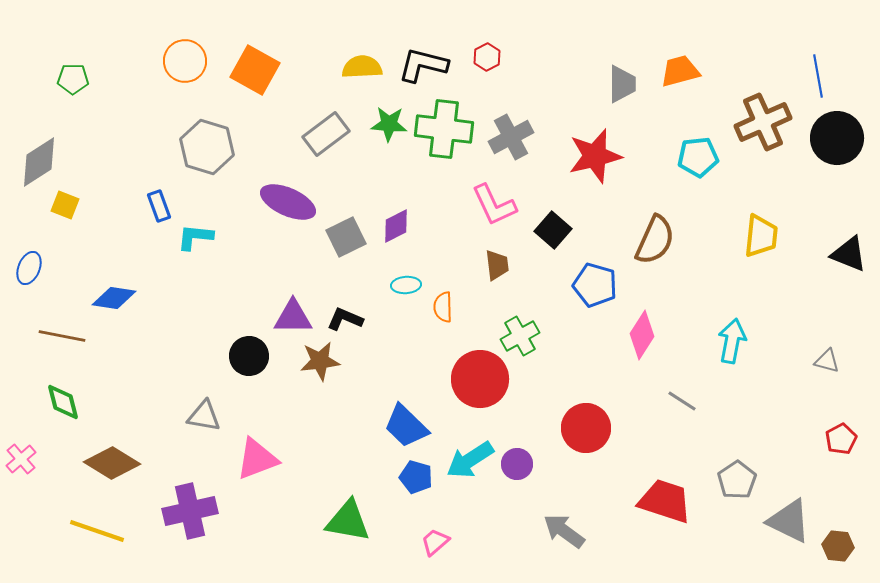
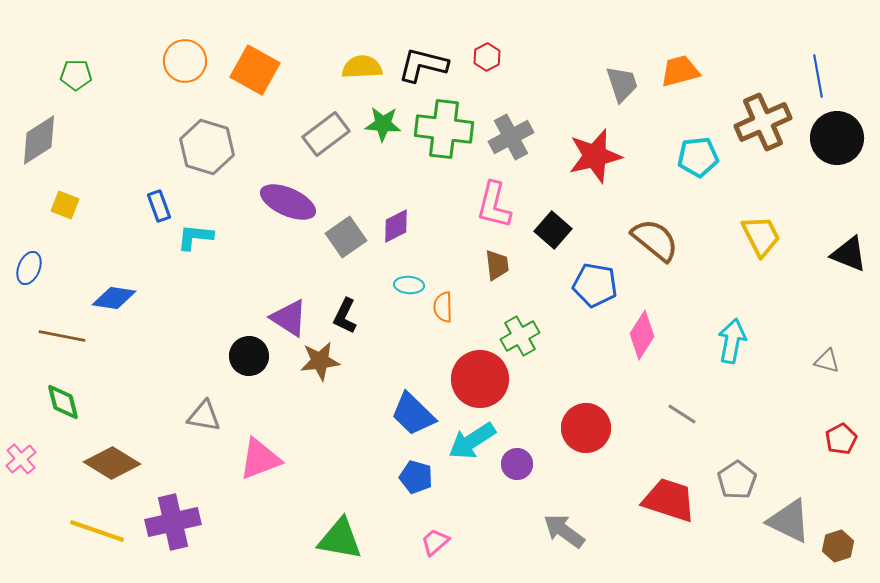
green pentagon at (73, 79): moved 3 px right, 4 px up
gray trapezoid at (622, 84): rotated 18 degrees counterclockwise
green star at (389, 124): moved 6 px left
gray diamond at (39, 162): moved 22 px up
pink L-shape at (494, 205): rotated 39 degrees clockwise
yellow trapezoid at (761, 236): rotated 33 degrees counterclockwise
gray square at (346, 237): rotated 9 degrees counterclockwise
brown semicircle at (655, 240): rotated 75 degrees counterclockwise
cyan ellipse at (406, 285): moved 3 px right; rotated 8 degrees clockwise
blue pentagon at (595, 285): rotated 6 degrees counterclockwise
purple triangle at (293, 317): moved 4 px left, 1 px down; rotated 33 degrees clockwise
black L-shape at (345, 319): moved 3 px up; rotated 87 degrees counterclockwise
gray line at (682, 401): moved 13 px down
blue trapezoid at (406, 426): moved 7 px right, 12 px up
pink triangle at (257, 459): moved 3 px right
cyan arrow at (470, 460): moved 2 px right, 19 px up
red trapezoid at (665, 501): moved 4 px right, 1 px up
purple cross at (190, 511): moved 17 px left, 11 px down
green triangle at (348, 521): moved 8 px left, 18 px down
brown hexagon at (838, 546): rotated 24 degrees counterclockwise
